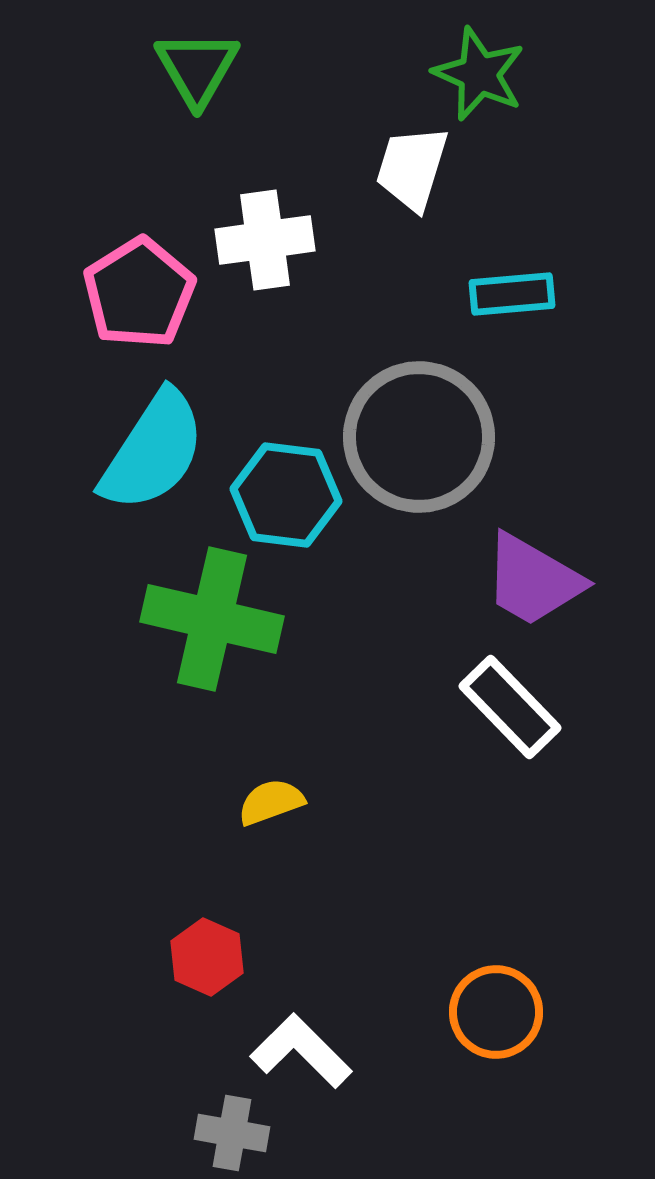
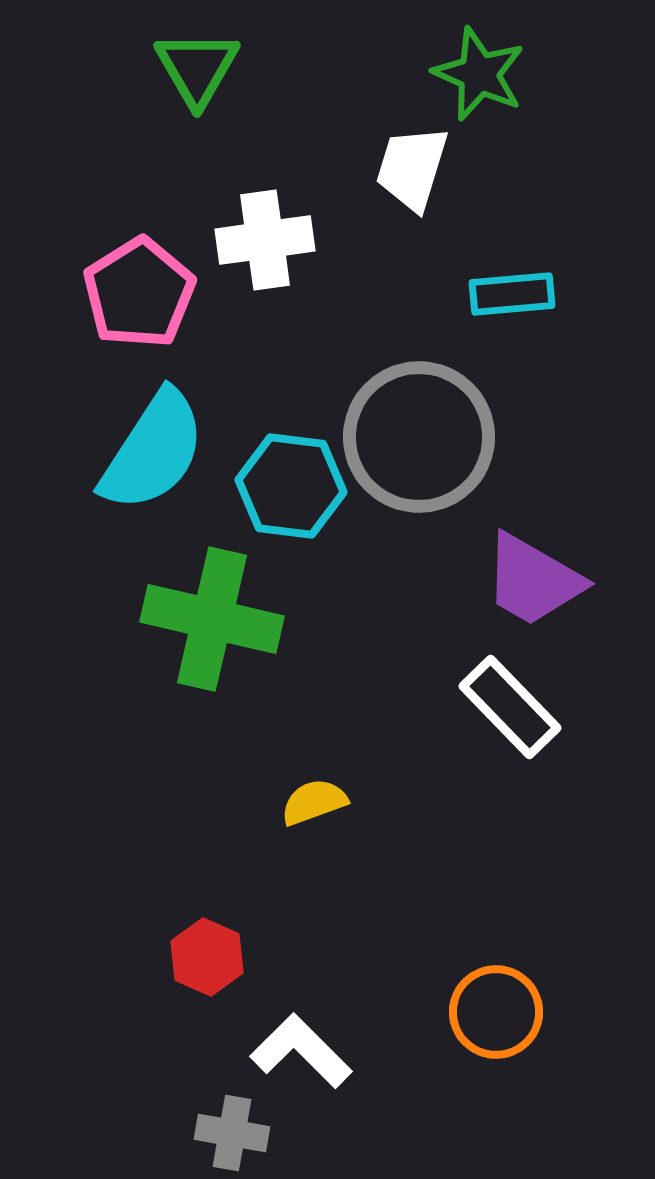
cyan hexagon: moved 5 px right, 9 px up
yellow semicircle: moved 43 px right
